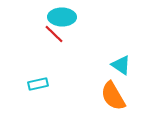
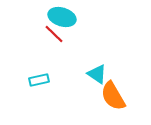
cyan ellipse: rotated 16 degrees clockwise
cyan triangle: moved 24 px left, 9 px down
cyan rectangle: moved 1 px right, 4 px up
